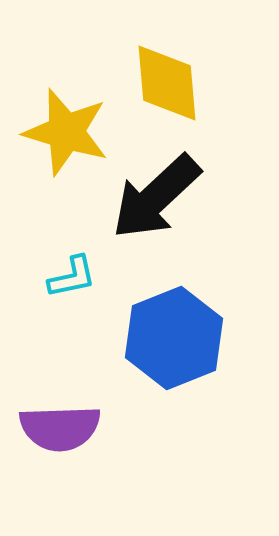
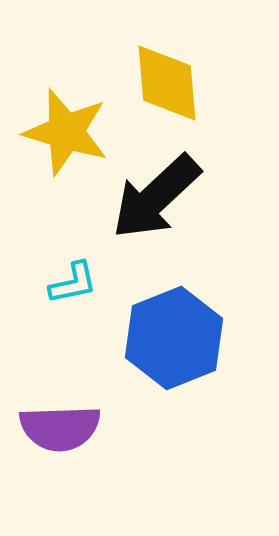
cyan L-shape: moved 1 px right, 6 px down
